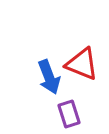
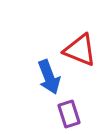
red triangle: moved 2 px left, 14 px up
